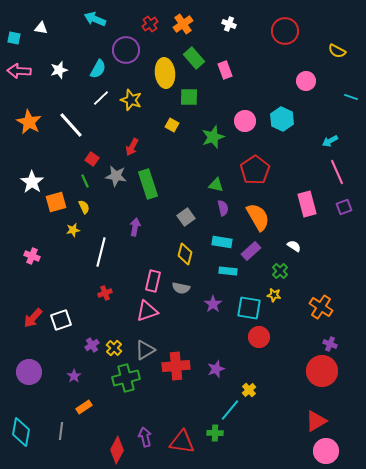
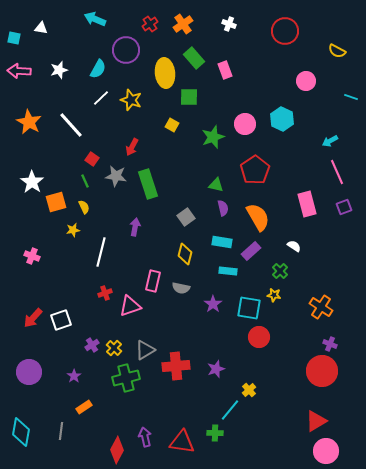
pink circle at (245, 121): moved 3 px down
pink triangle at (147, 311): moved 17 px left, 5 px up
